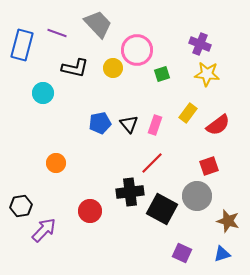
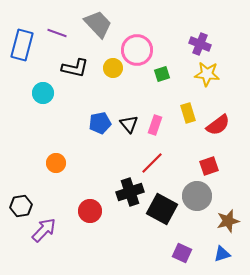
yellow rectangle: rotated 54 degrees counterclockwise
black cross: rotated 12 degrees counterclockwise
brown star: rotated 30 degrees counterclockwise
